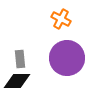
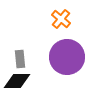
orange cross: rotated 12 degrees clockwise
purple circle: moved 1 px up
